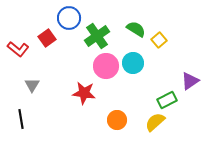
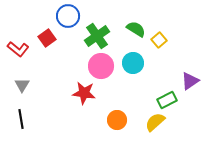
blue circle: moved 1 px left, 2 px up
pink circle: moved 5 px left
gray triangle: moved 10 px left
